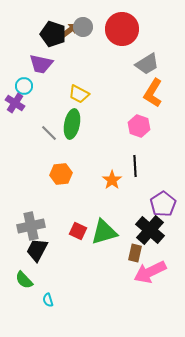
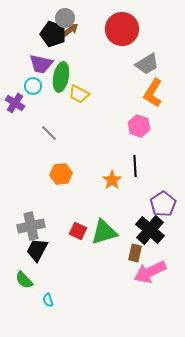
gray circle: moved 18 px left, 9 px up
cyan circle: moved 9 px right
green ellipse: moved 11 px left, 47 px up
